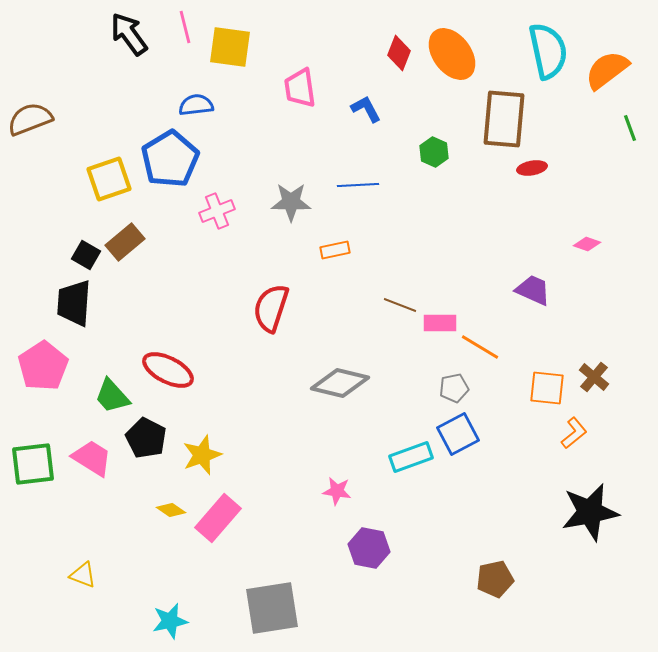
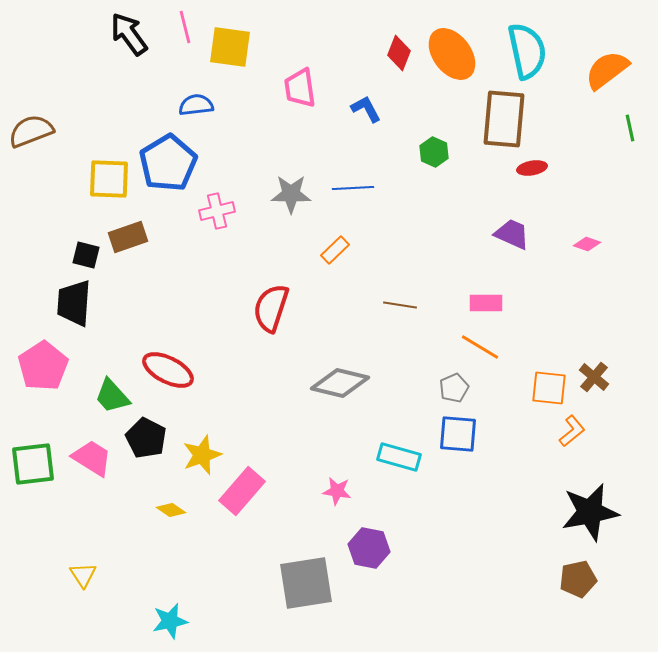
cyan semicircle at (548, 51): moved 21 px left
brown semicircle at (30, 119): moved 1 px right, 12 px down
green line at (630, 128): rotated 8 degrees clockwise
blue pentagon at (170, 159): moved 2 px left, 4 px down
yellow square at (109, 179): rotated 21 degrees clockwise
blue line at (358, 185): moved 5 px left, 3 px down
gray star at (291, 202): moved 8 px up
pink cross at (217, 211): rotated 8 degrees clockwise
brown rectangle at (125, 242): moved 3 px right, 5 px up; rotated 21 degrees clockwise
orange rectangle at (335, 250): rotated 32 degrees counterclockwise
black square at (86, 255): rotated 16 degrees counterclockwise
purple trapezoid at (533, 290): moved 21 px left, 56 px up
brown line at (400, 305): rotated 12 degrees counterclockwise
pink rectangle at (440, 323): moved 46 px right, 20 px up
gray pentagon at (454, 388): rotated 12 degrees counterclockwise
orange square at (547, 388): moved 2 px right
orange L-shape at (574, 433): moved 2 px left, 2 px up
blue square at (458, 434): rotated 33 degrees clockwise
cyan rectangle at (411, 457): moved 12 px left; rotated 36 degrees clockwise
pink rectangle at (218, 518): moved 24 px right, 27 px up
yellow triangle at (83, 575): rotated 36 degrees clockwise
brown pentagon at (495, 579): moved 83 px right
gray square at (272, 608): moved 34 px right, 25 px up
